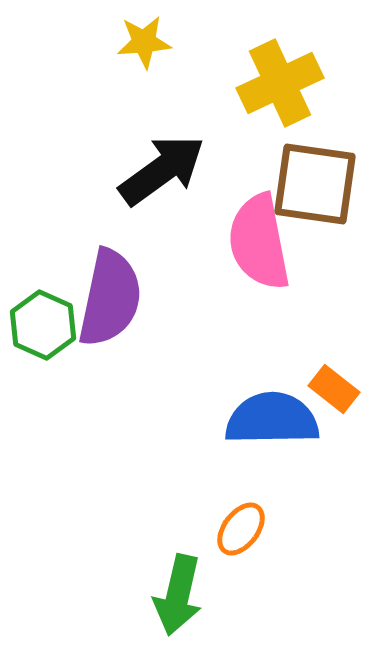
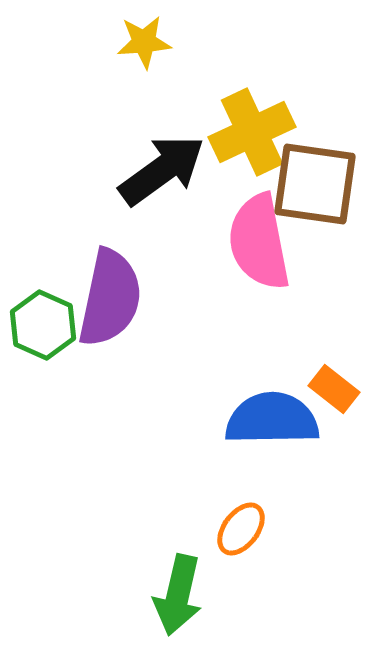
yellow cross: moved 28 px left, 49 px down
